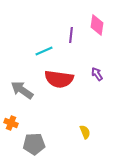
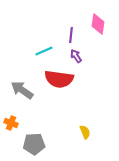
pink diamond: moved 1 px right, 1 px up
purple arrow: moved 21 px left, 18 px up
